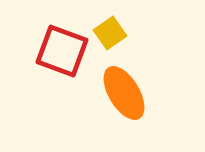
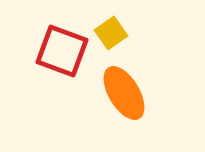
yellow square: moved 1 px right
